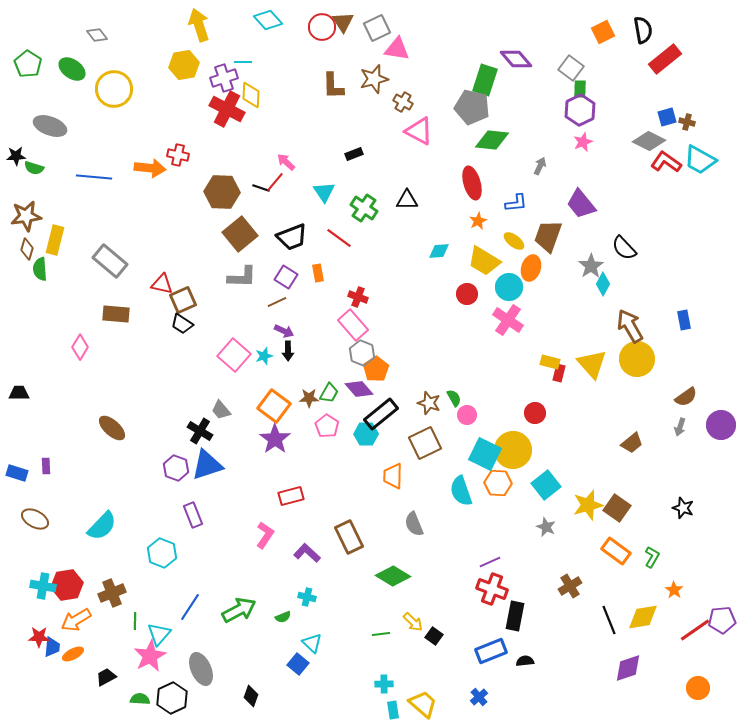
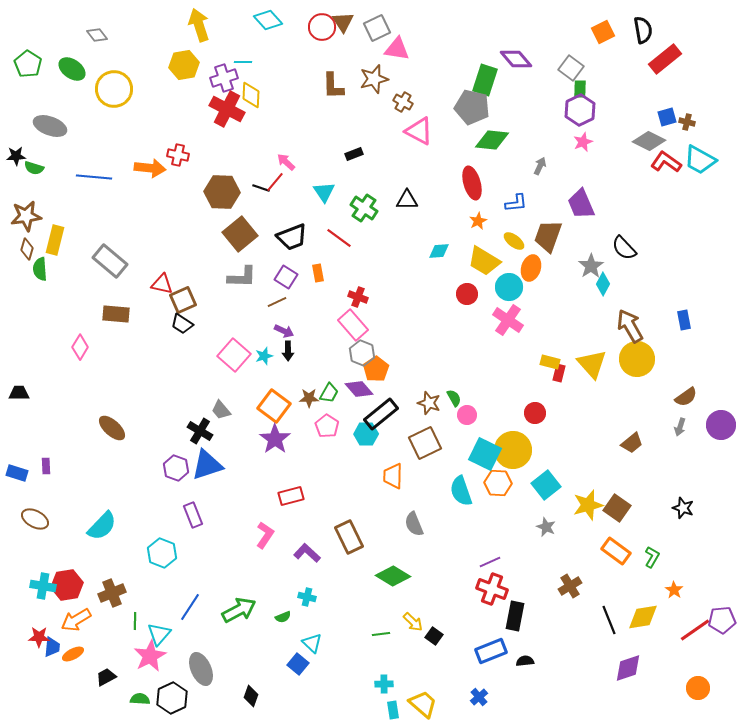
purple trapezoid at (581, 204): rotated 16 degrees clockwise
